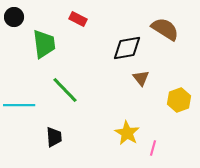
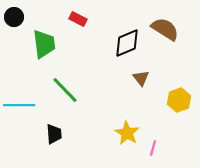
black diamond: moved 5 px up; rotated 12 degrees counterclockwise
black trapezoid: moved 3 px up
